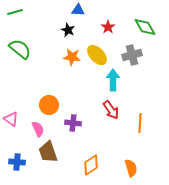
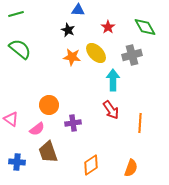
green line: moved 1 px right, 2 px down
yellow ellipse: moved 1 px left, 2 px up
purple cross: rotated 14 degrees counterclockwise
pink semicircle: moved 1 px left; rotated 77 degrees clockwise
orange semicircle: rotated 36 degrees clockwise
